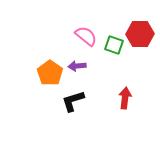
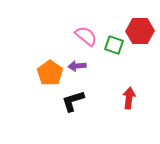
red hexagon: moved 3 px up
red arrow: moved 4 px right
